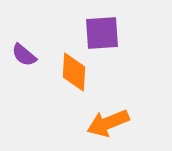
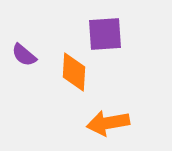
purple square: moved 3 px right, 1 px down
orange arrow: rotated 12 degrees clockwise
